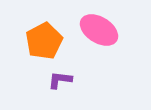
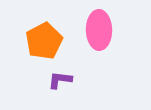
pink ellipse: rotated 57 degrees clockwise
